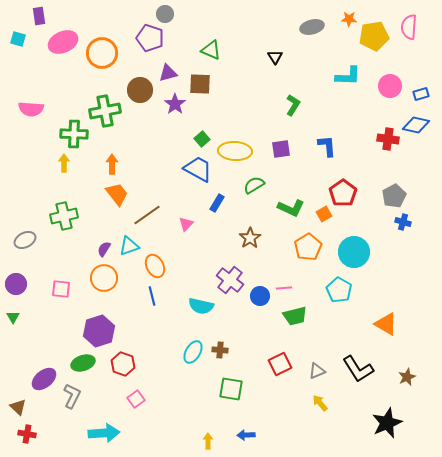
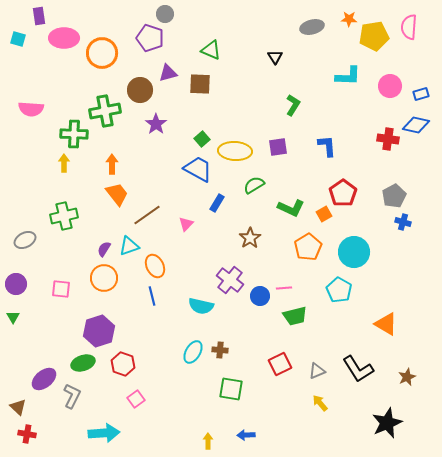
pink ellipse at (63, 42): moved 1 px right, 4 px up; rotated 24 degrees clockwise
purple star at (175, 104): moved 19 px left, 20 px down
purple square at (281, 149): moved 3 px left, 2 px up
